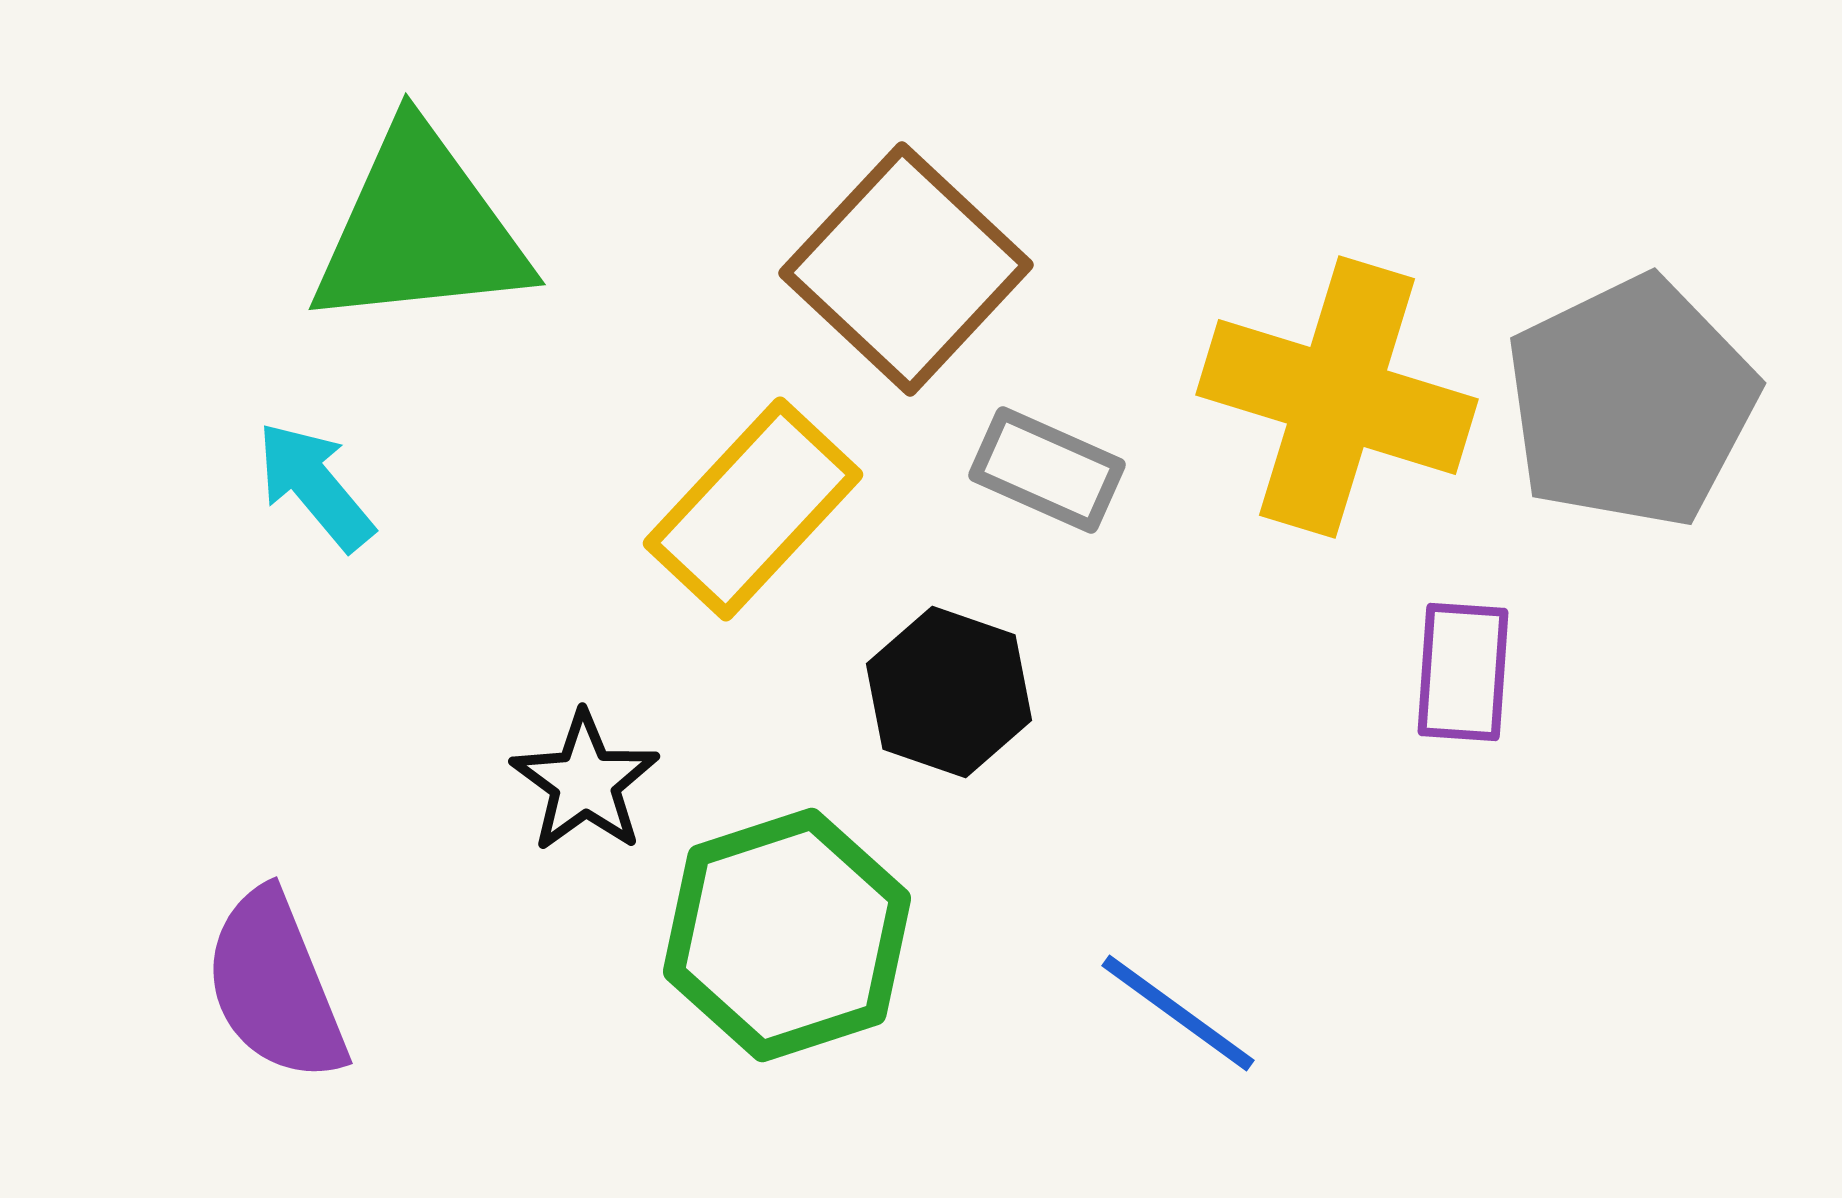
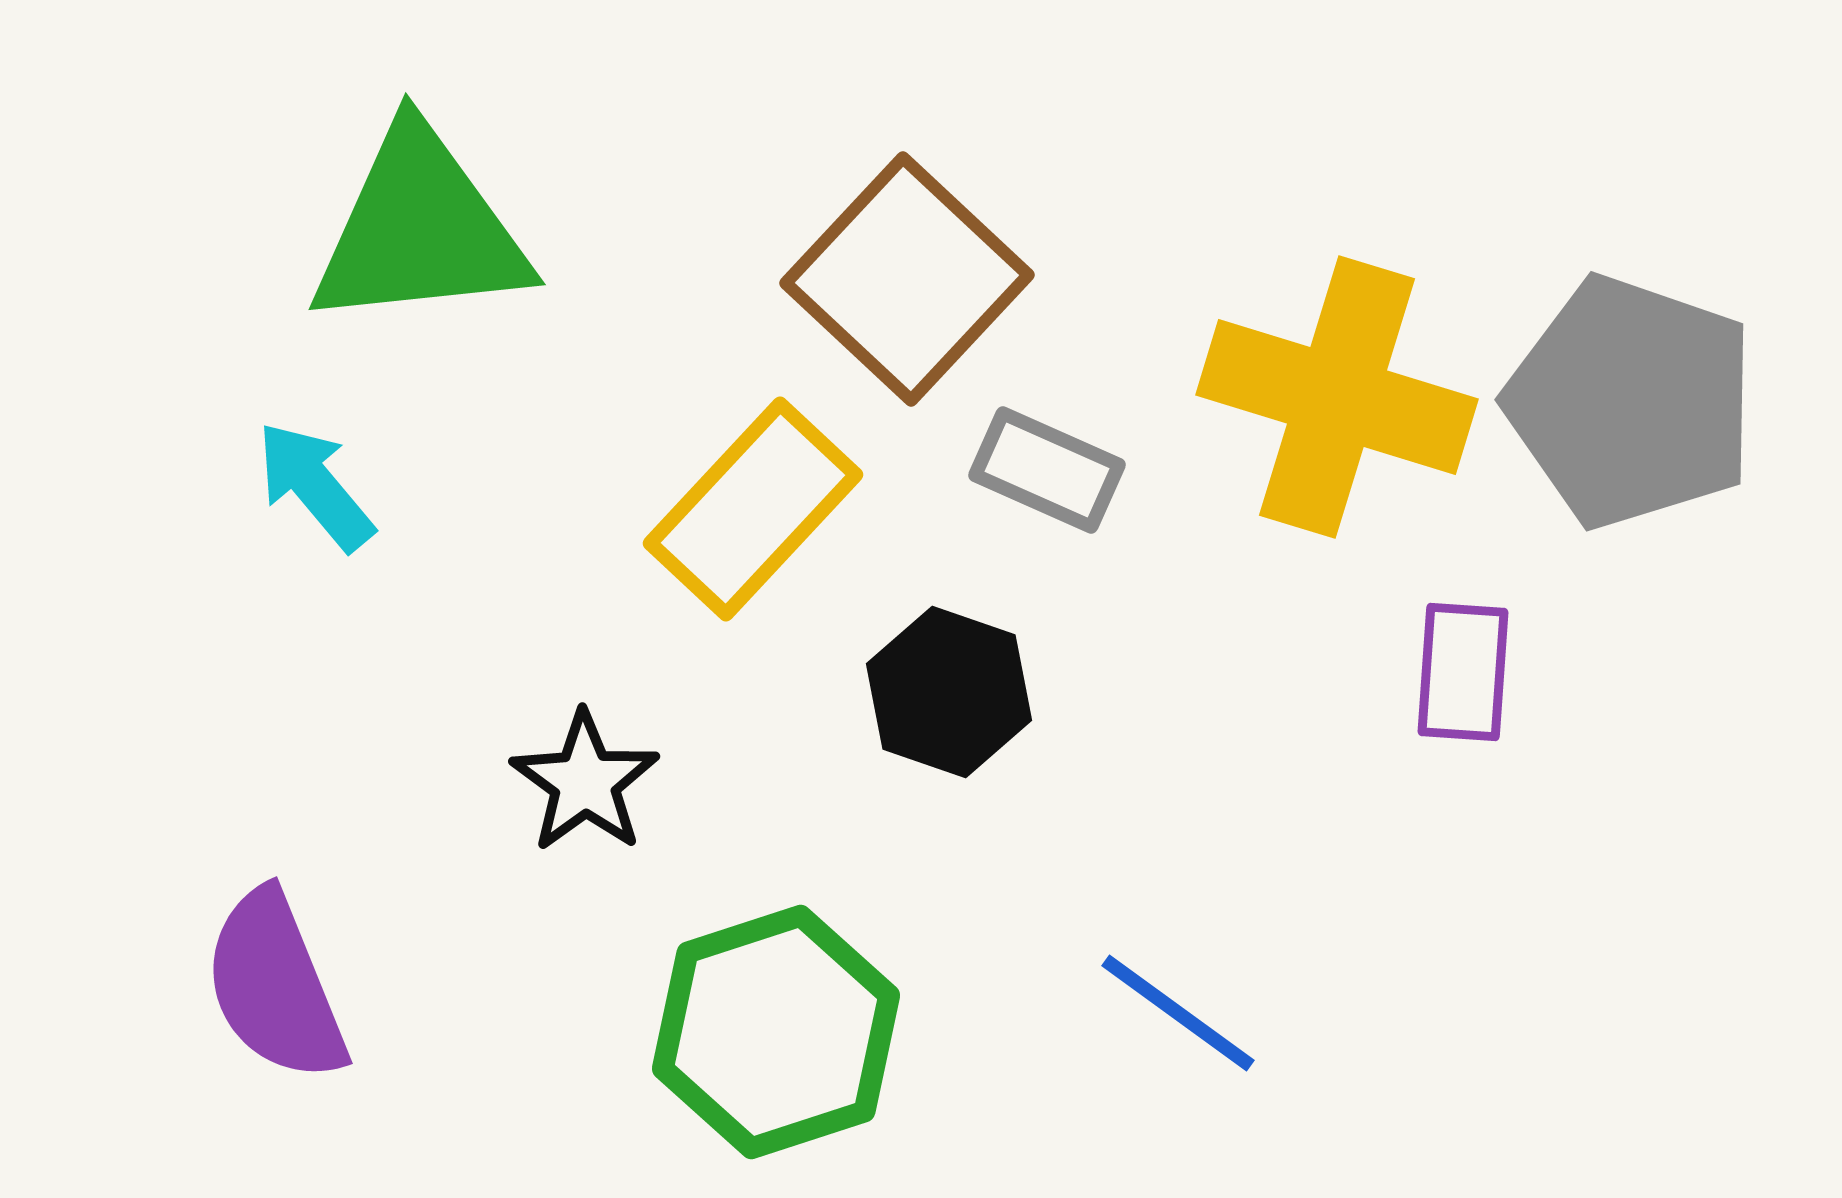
brown square: moved 1 px right, 10 px down
gray pentagon: rotated 27 degrees counterclockwise
green hexagon: moved 11 px left, 97 px down
